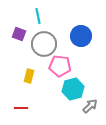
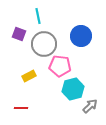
yellow rectangle: rotated 48 degrees clockwise
